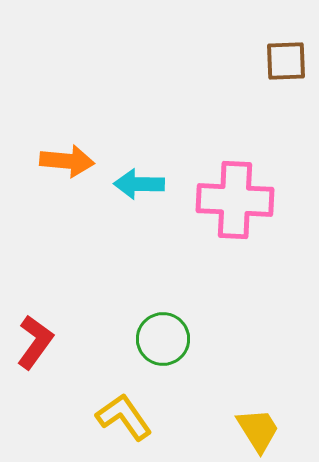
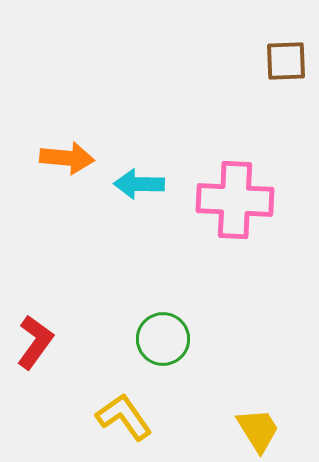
orange arrow: moved 3 px up
